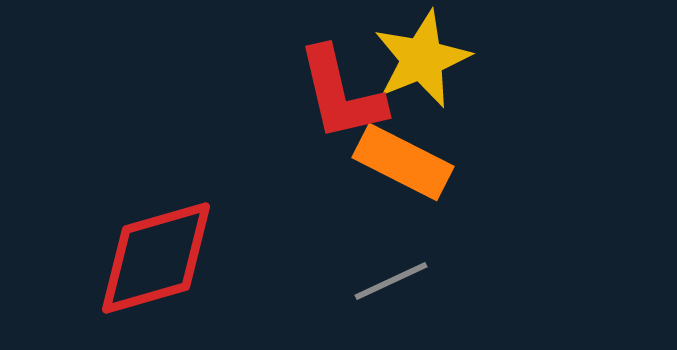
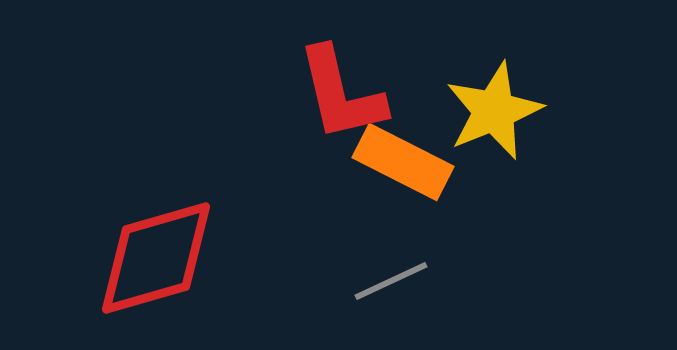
yellow star: moved 72 px right, 52 px down
